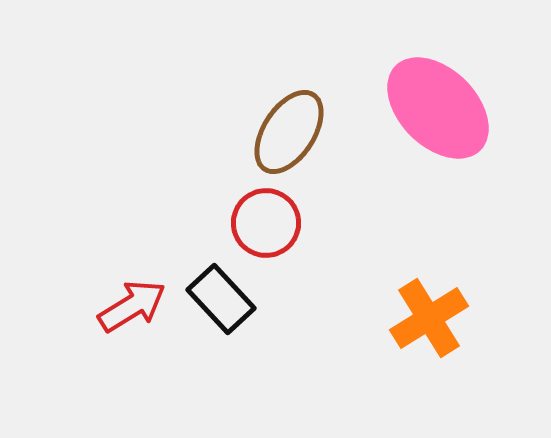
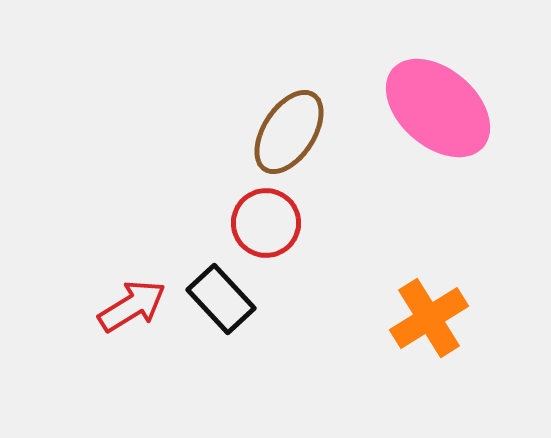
pink ellipse: rotated 4 degrees counterclockwise
